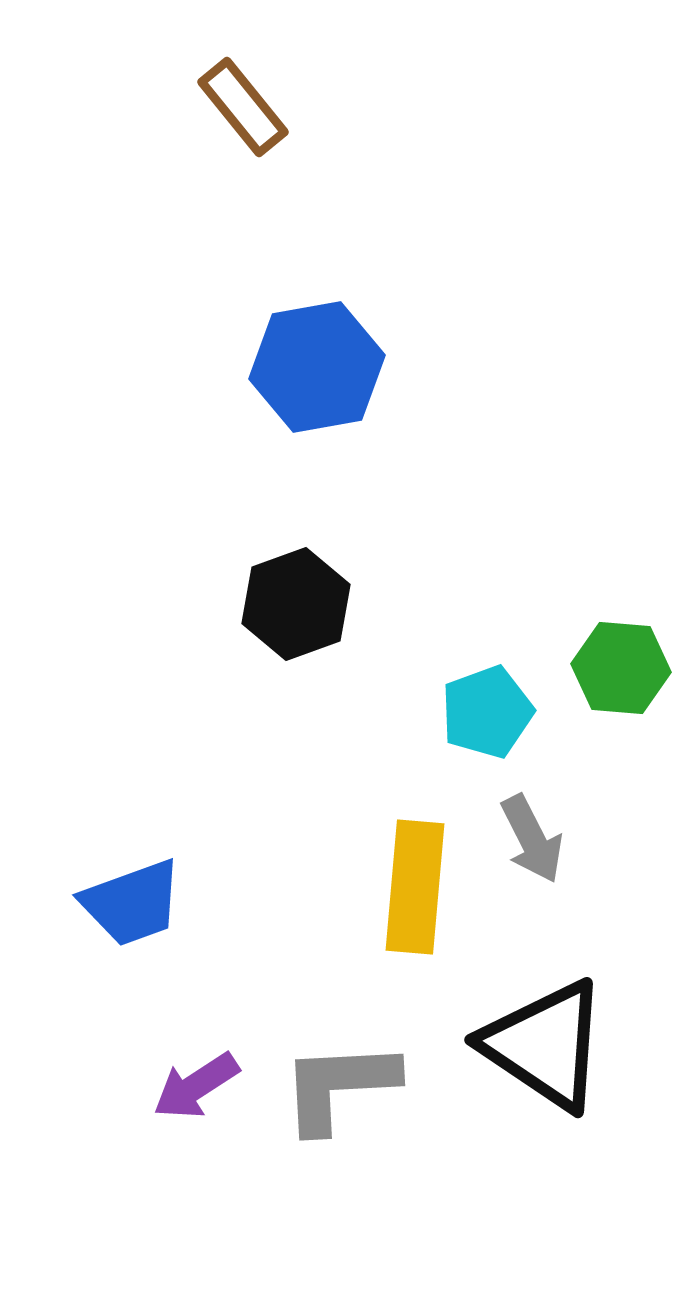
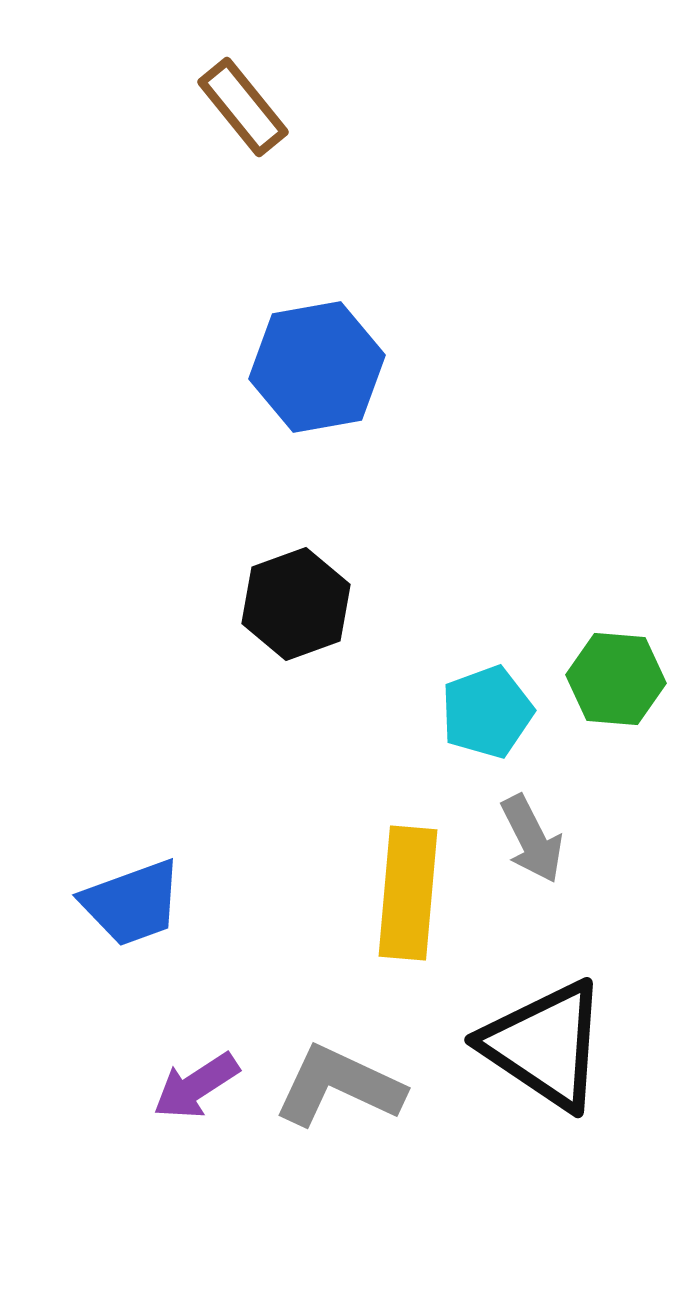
green hexagon: moved 5 px left, 11 px down
yellow rectangle: moved 7 px left, 6 px down
gray L-shape: rotated 28 degrees clockwise
